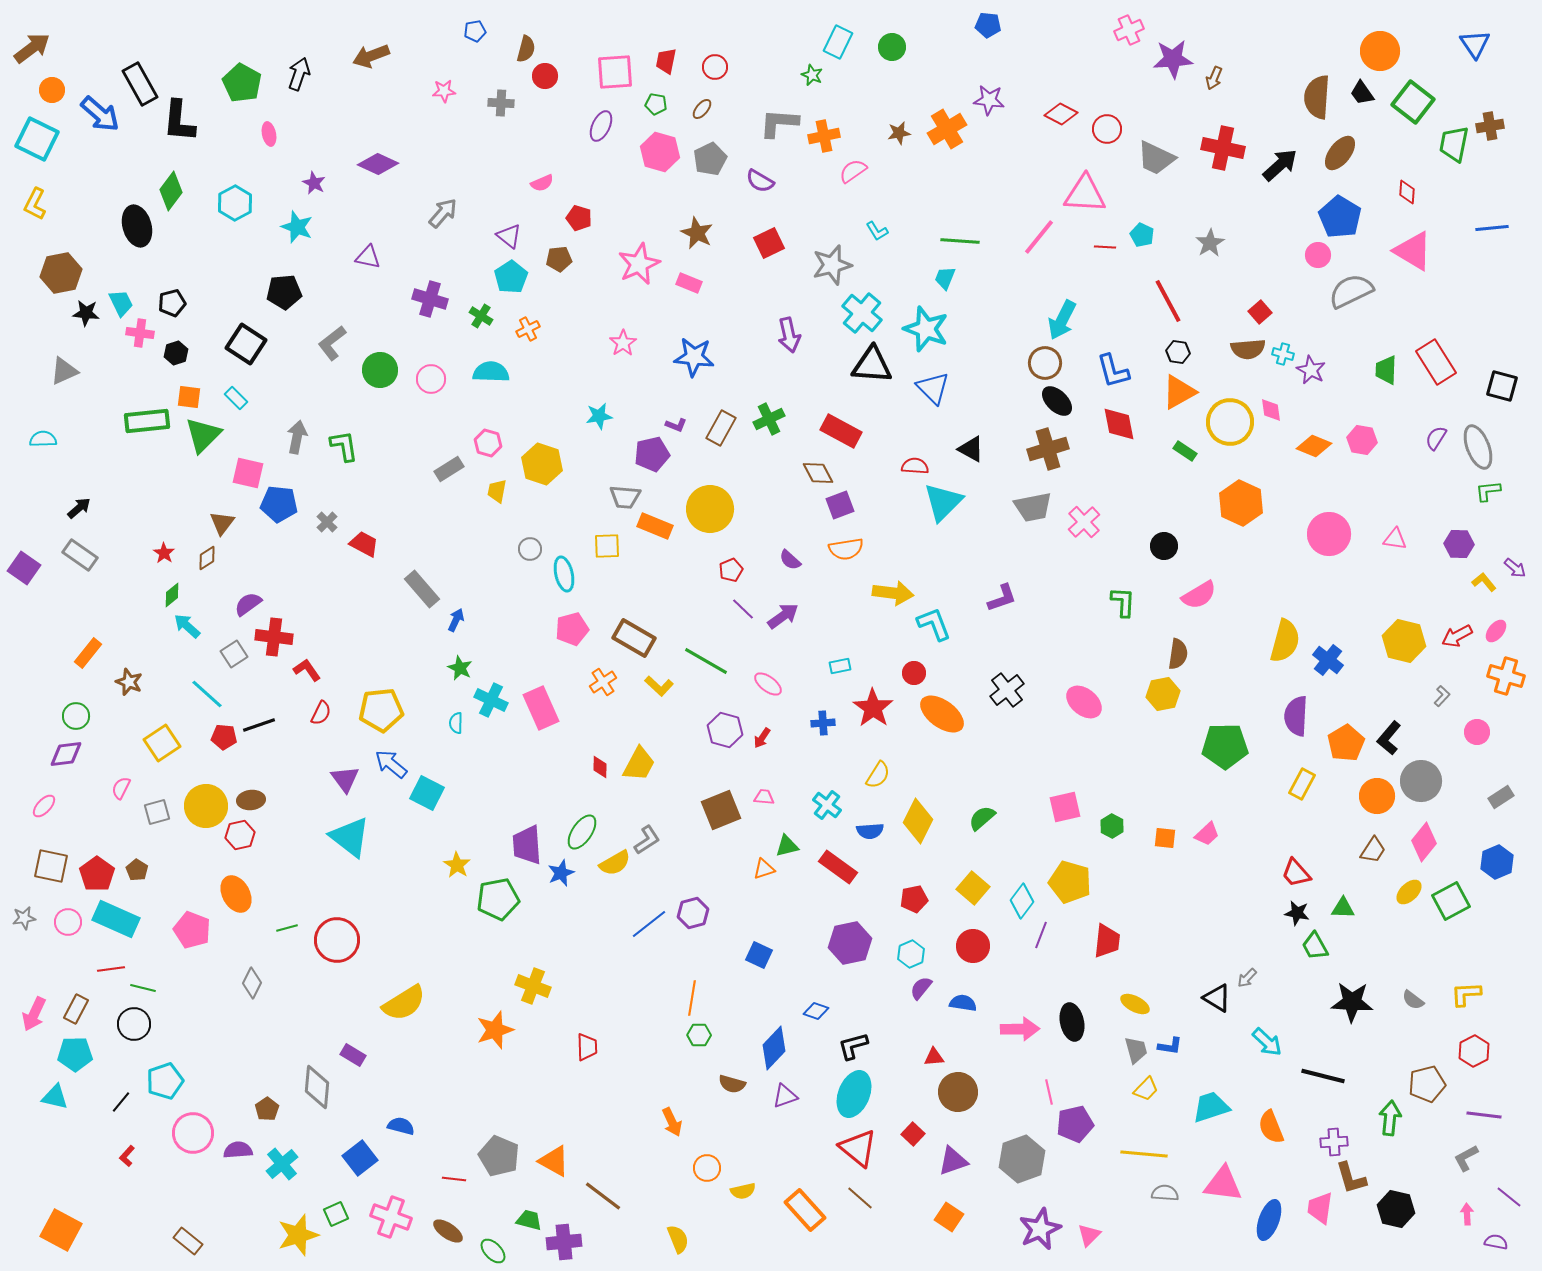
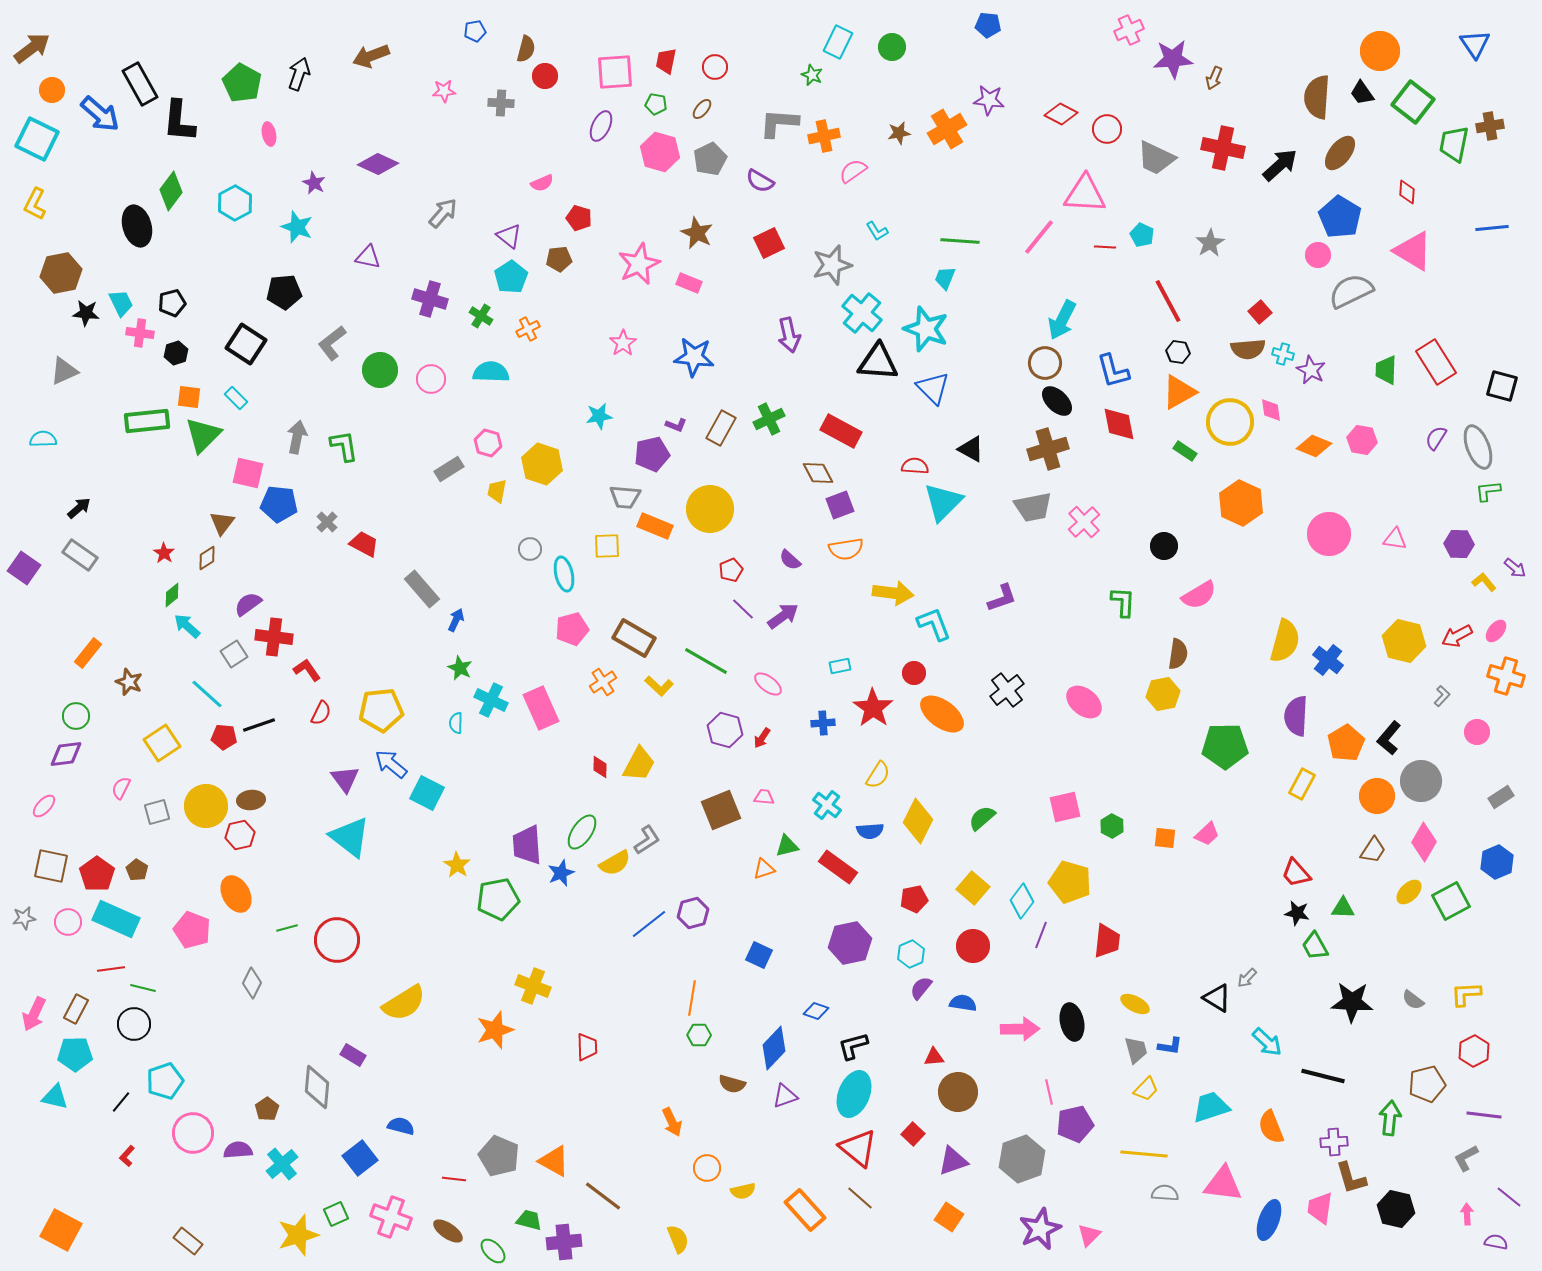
black triangle at (872, 365): moved 6 px right, 3 px up
pink diamond at (1424, 842): rotated 9 degrees counterclockwise
